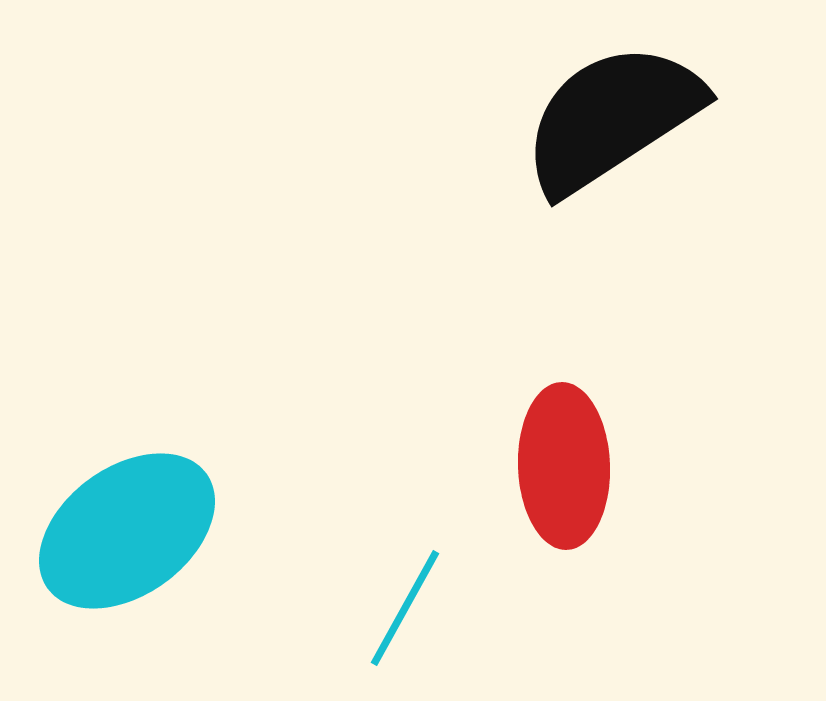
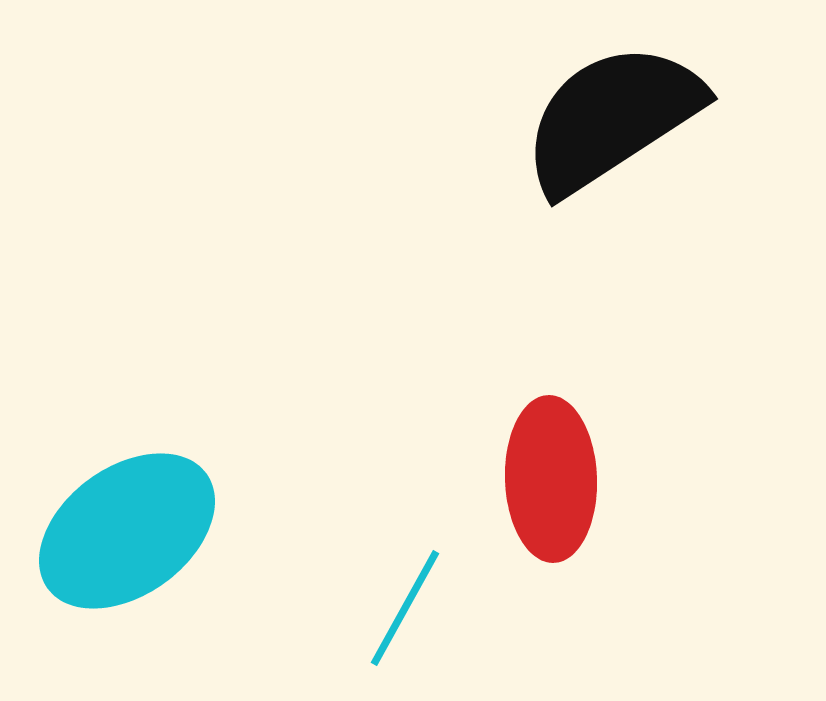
red ellipse: moved 13 px left, 13 px down
